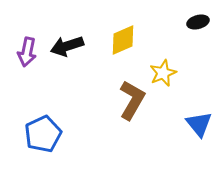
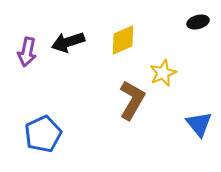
black arrow: moved 1 px right, 4 px up
